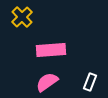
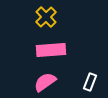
yellow cross: moved 24 px right
pink semicircle: moved 2 px left
